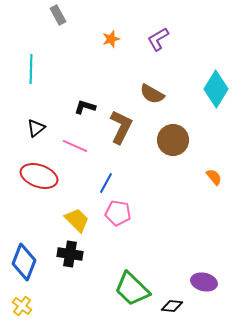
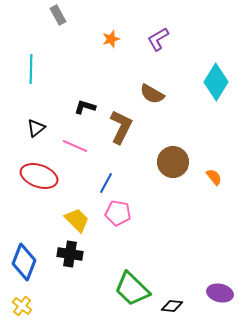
cyan diamond: moved 7 px up
brown circle: moved 22 px down
purple ellipse: moved 16 px right, 11 px down
